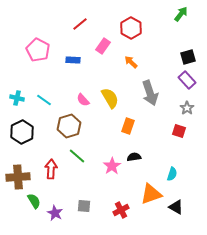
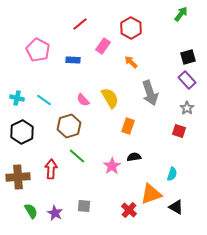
green semicircle: moved 3 px left, 10 px down
red cross: moved 8 px right; rotated 21 degrees counterclockwise
